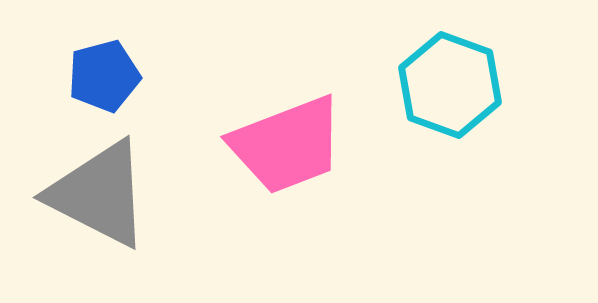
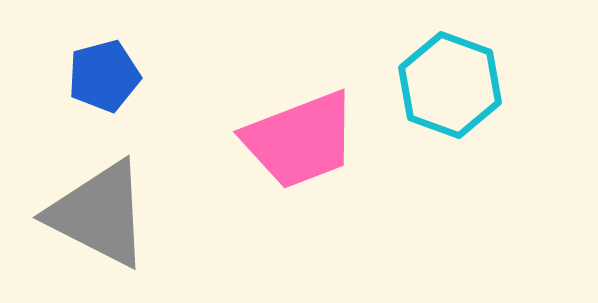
pink trapezoid: moved 13 px right, 5 px up
gray triangle: moved 20 px down
